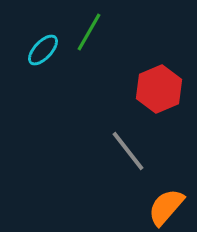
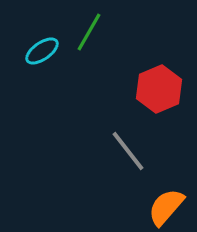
cyan ellipse: moved 1 px left, 1 px down; rotated 12 degrees clockwise
